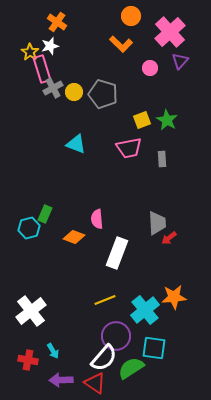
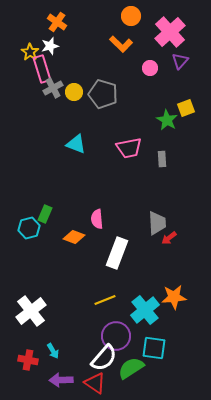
yellow square: moved 44 px right, 12 px up
